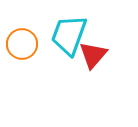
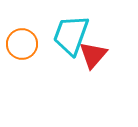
cyan trapezoid: moved 2 px right
